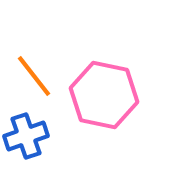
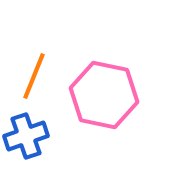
orange line: rotated 60 degrees clockwise
